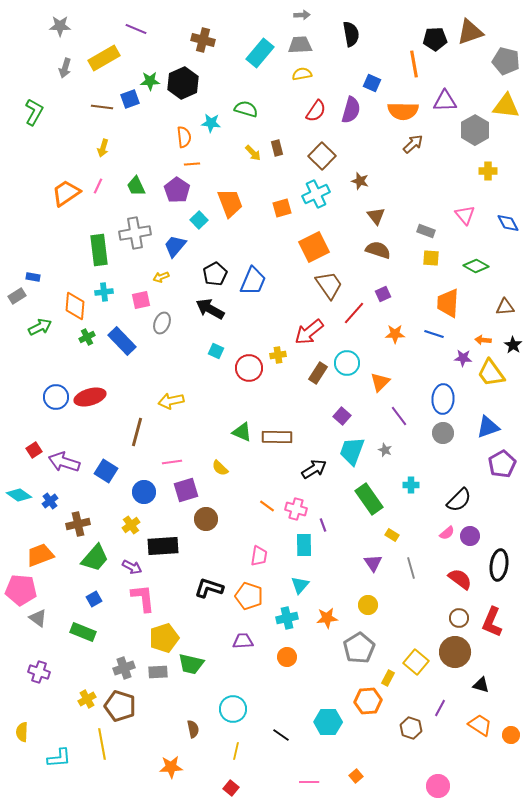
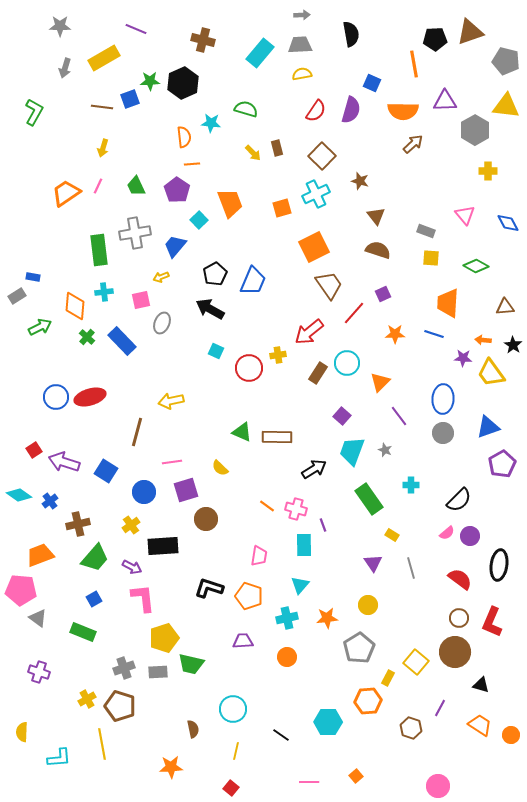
green cross at (87, 337): rotated 21 degrees counterclockwise
